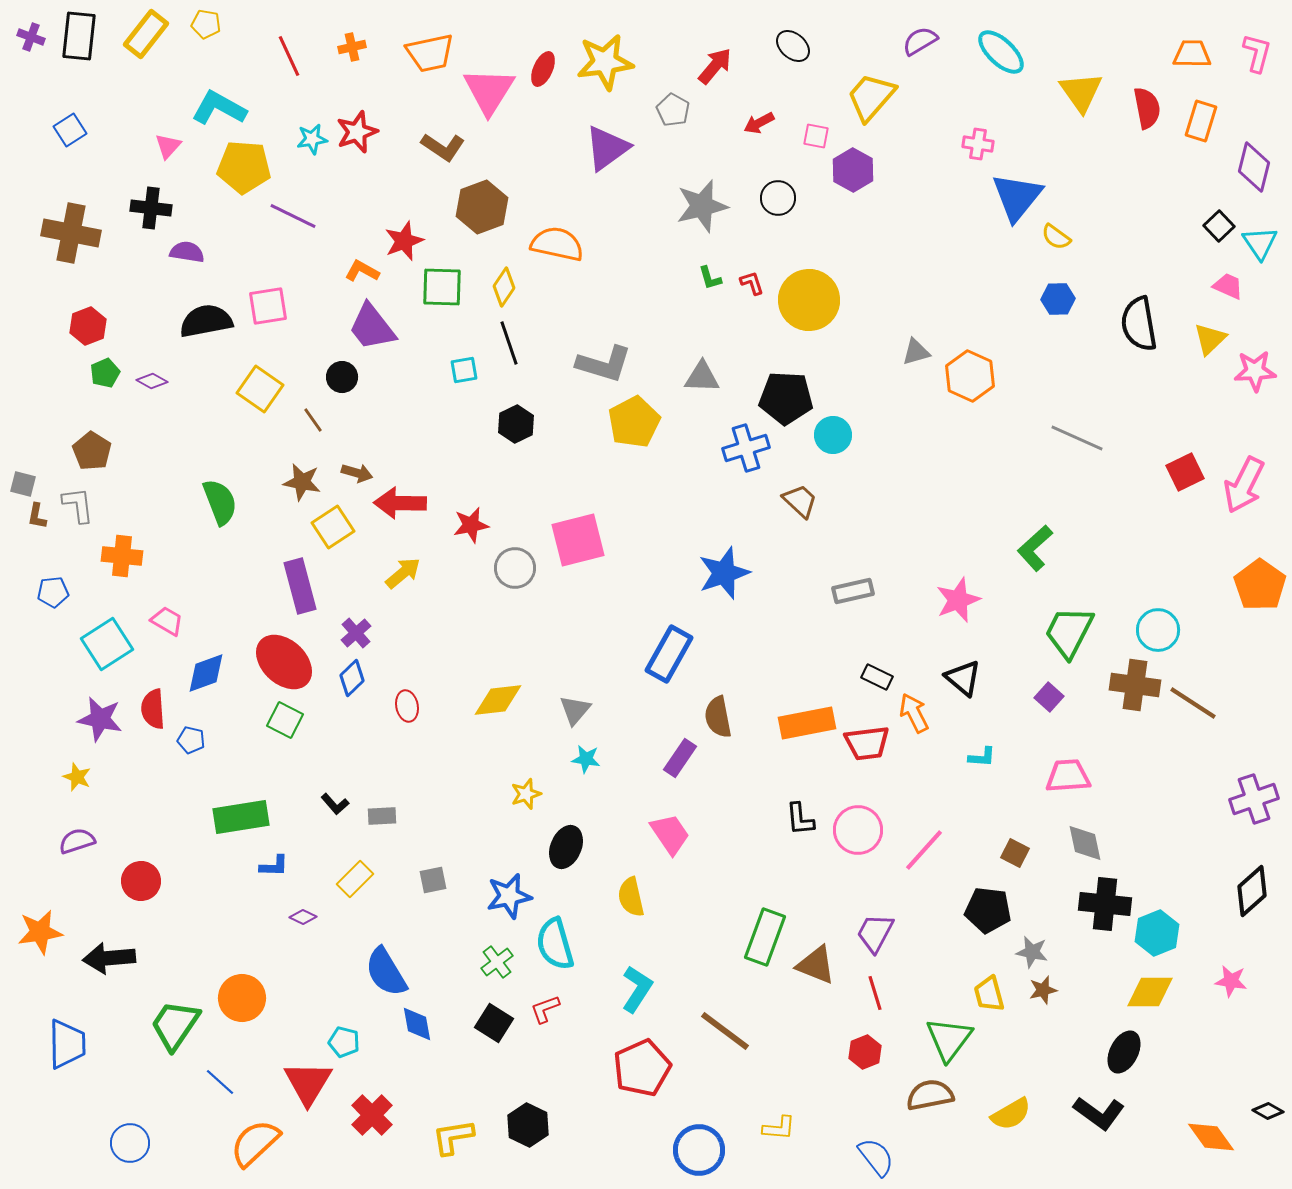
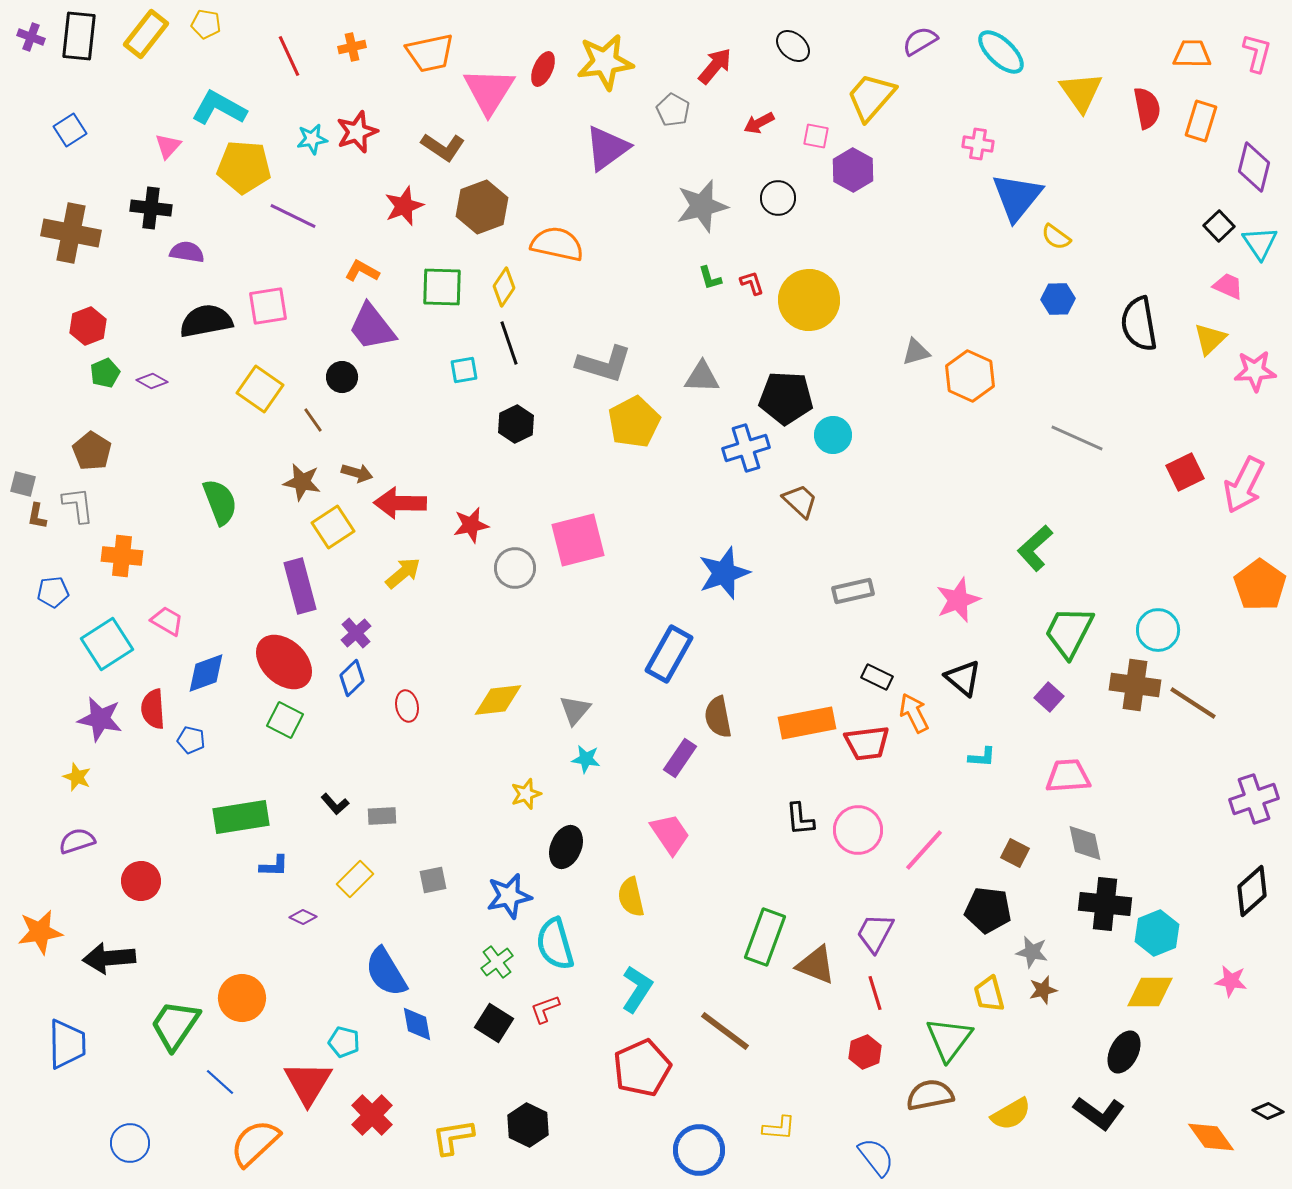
red star at (404, 241): moved 35 px up
